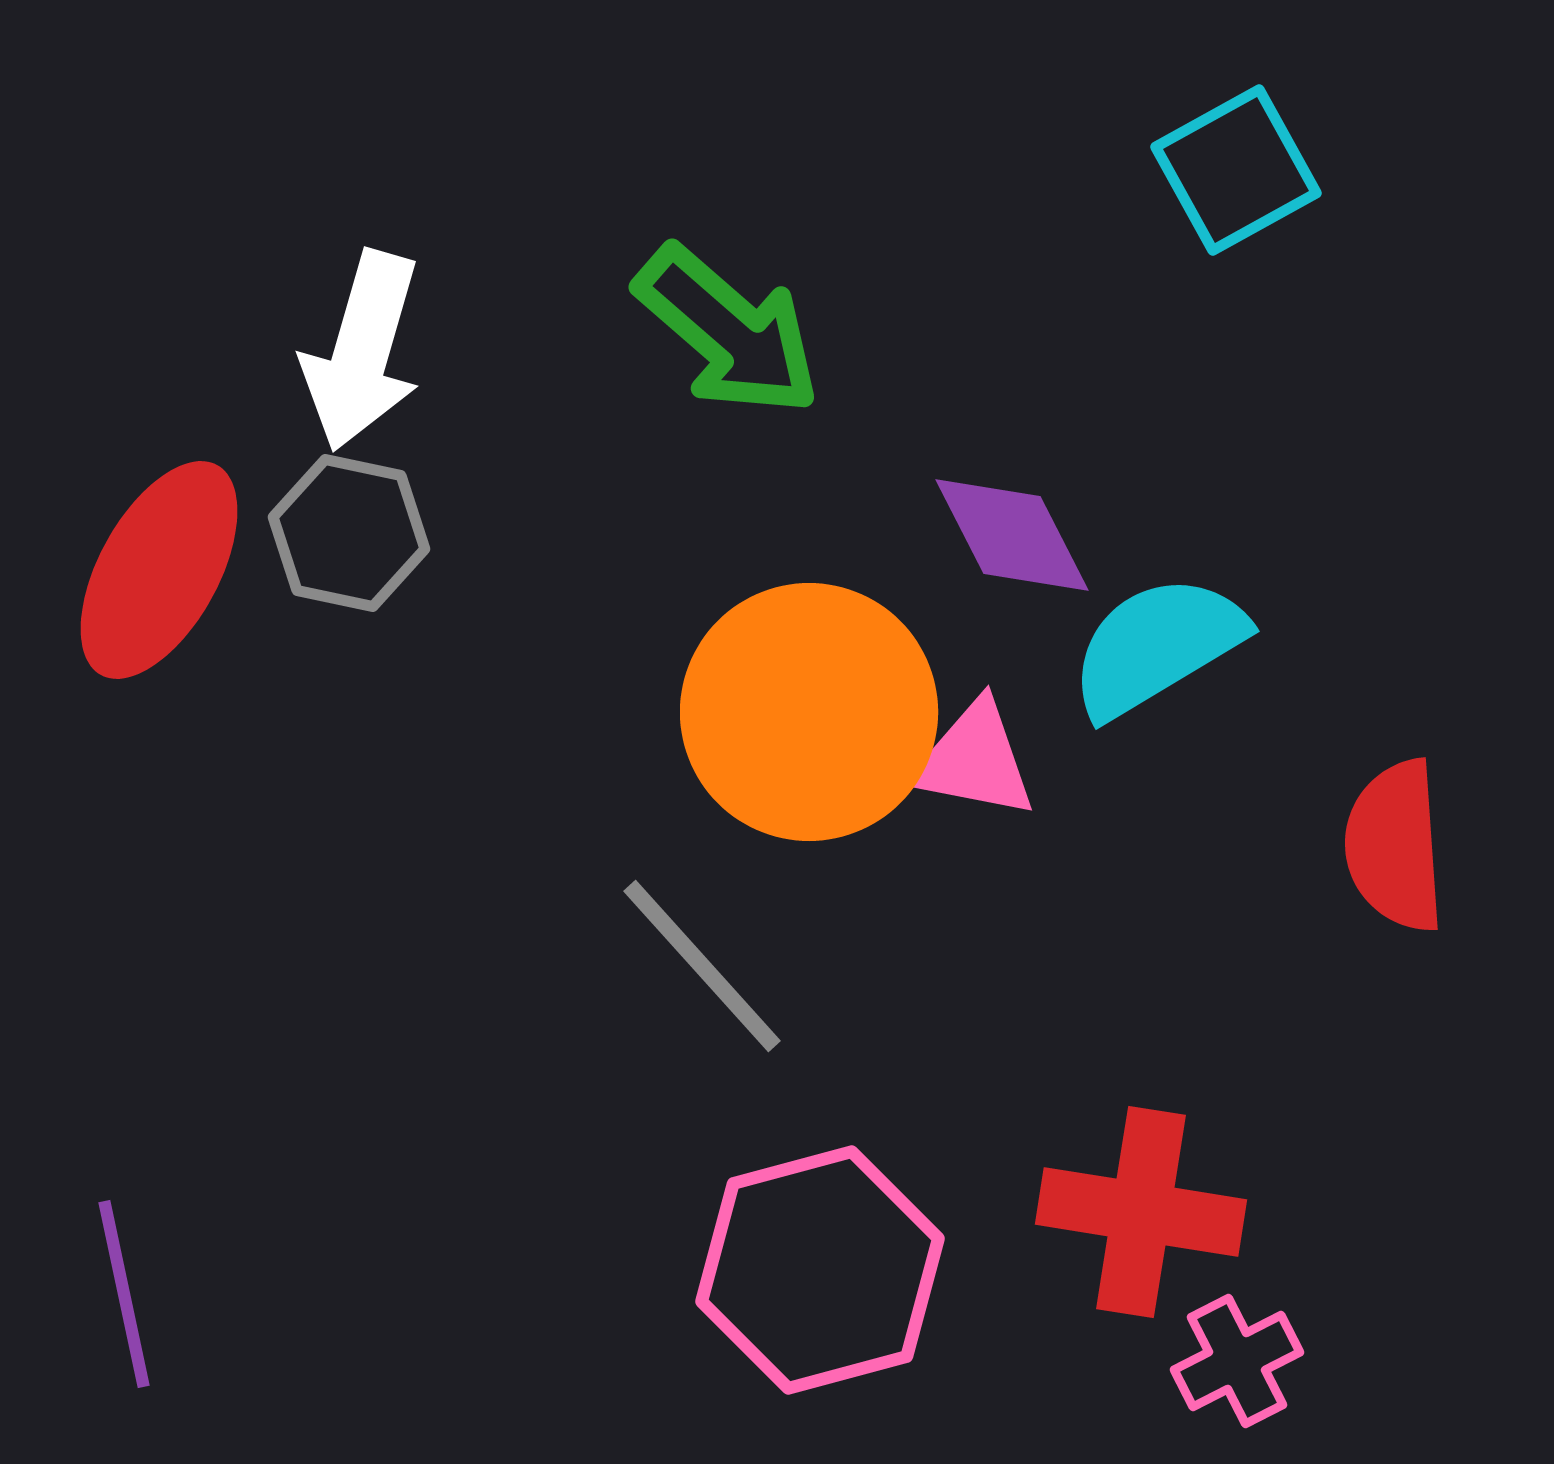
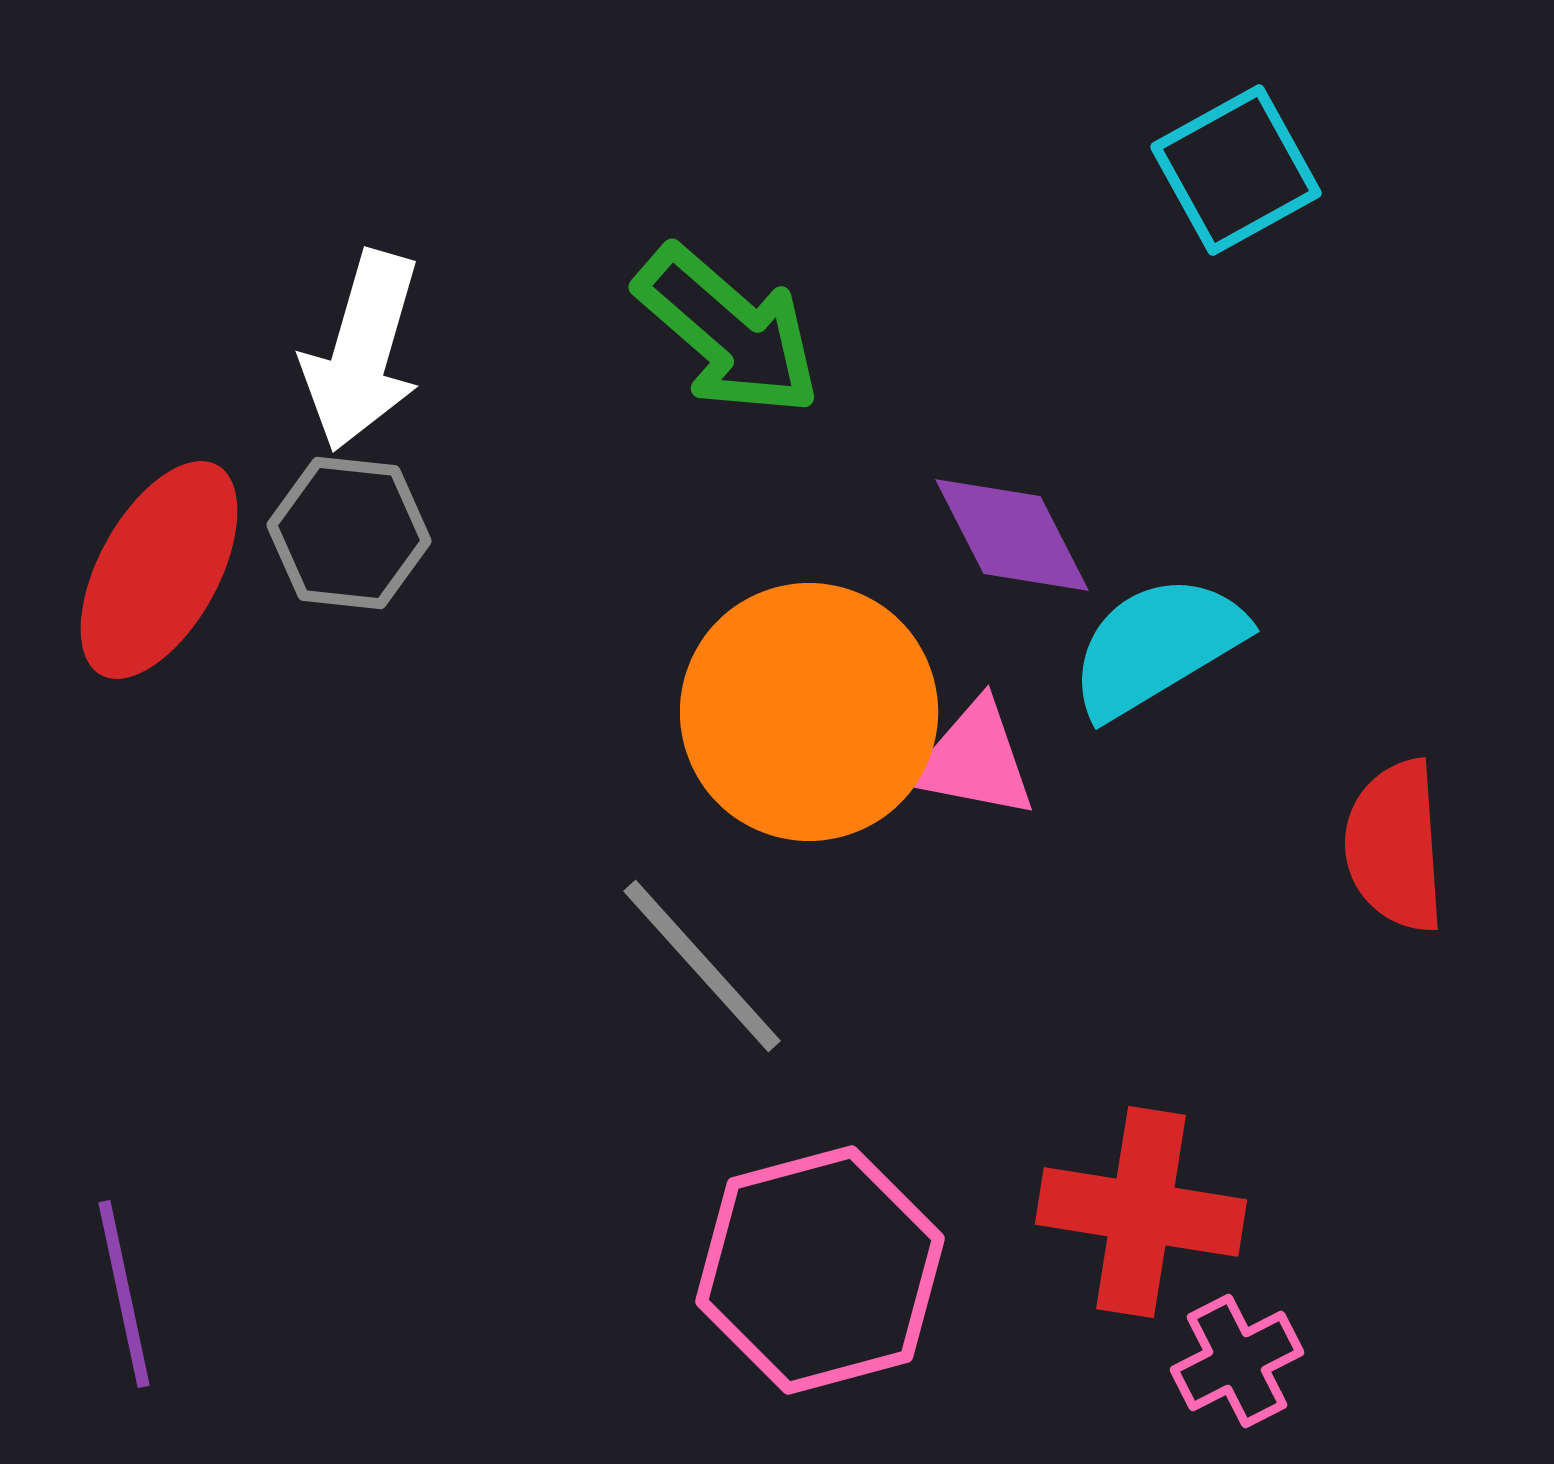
gray hexagon: rotated 6 degrees counterclockwise
